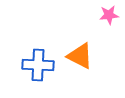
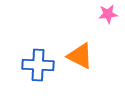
pink star: moved 1 px left, 1 px up
